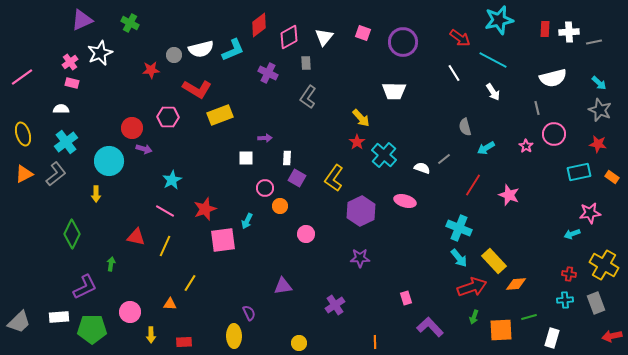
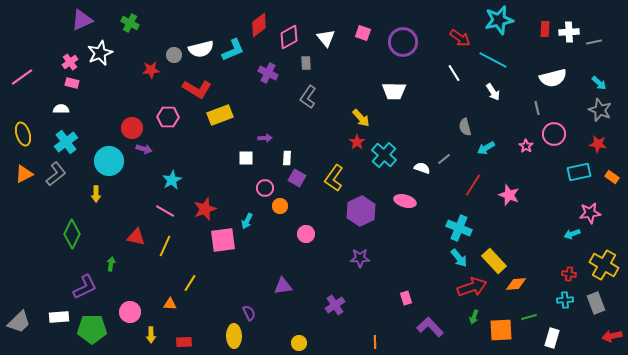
white triangle at (324, 37): moved 2 px right, 1 px down; rotated 18 degrees counterclockwise
